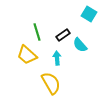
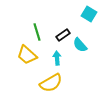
yellow semicircle: rotated 90 degrees clockwise
